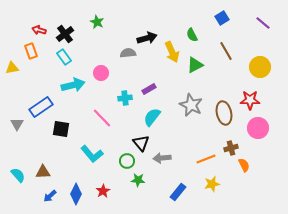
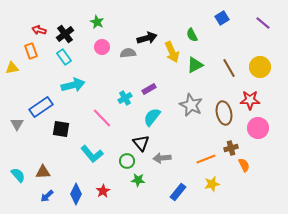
brown line at (226, 51): moved 3 px right, 17 px down
pink circle at (101, 73): moved 1 px right, 26 px up
cyan cross at (125, 98): rotated 24 degrees counterclockwise
blue arrow at (50, 196): moved 3 px left
